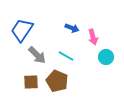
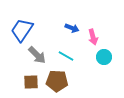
cyan circle: moved 2 px left
brown pentagon: rotated 20 degrees counterclockwise
